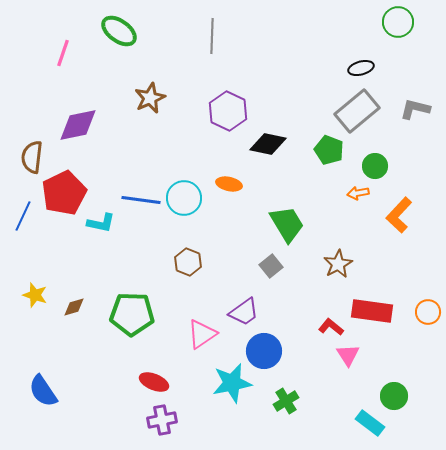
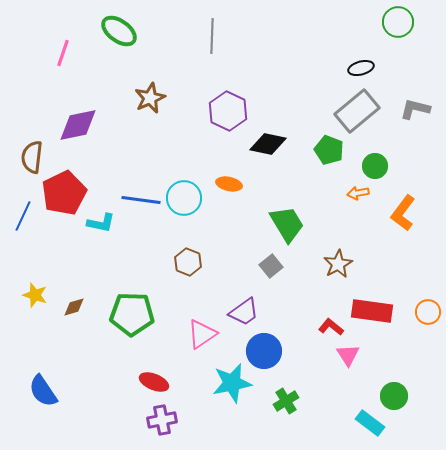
orange L-shape at (399, 215): moved 4 px right, 2 px up; rotated 6 degrees counterclockwise
